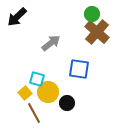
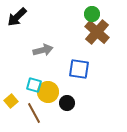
gray arrow: moved 8 px left, 7 px down; rotated 24 degrees clockwise
cyan square: moved 3 px left, 6 px down
yellow square: moved 14 px left, 8 px down
